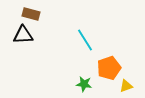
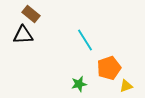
brown rectangle: rotated 24 degrees clockwise
green star: moved 5 px left; rotated 21 degrees counterclockwise
